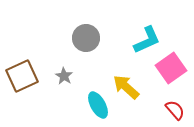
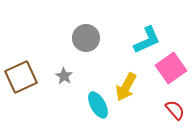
brown square: moved 1 px left, 1 px down
yellow arrow: rotated 104 degrees counterclockwise
